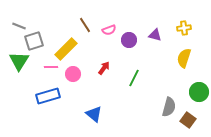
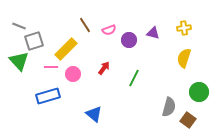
purple triangle: moved 2 px left, 2 px up
green triangle: rotated 15 degrees counterclockwise
